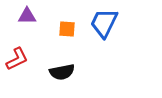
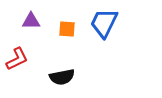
purple triangle: moved 4 px right, 5 px down
black semicircle: moved 5 px down
